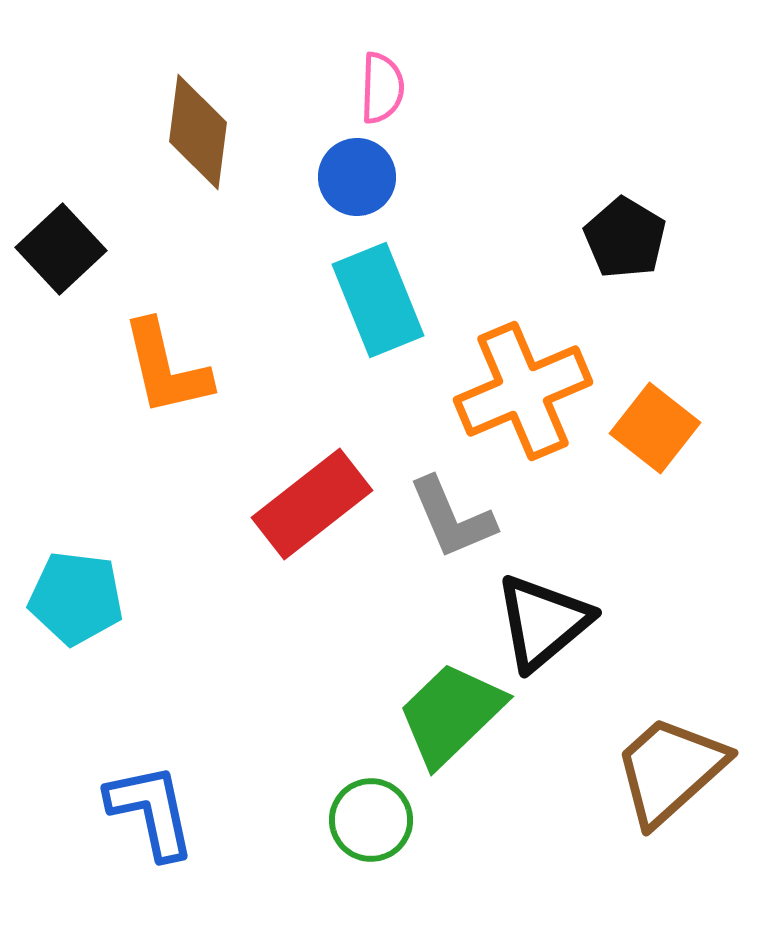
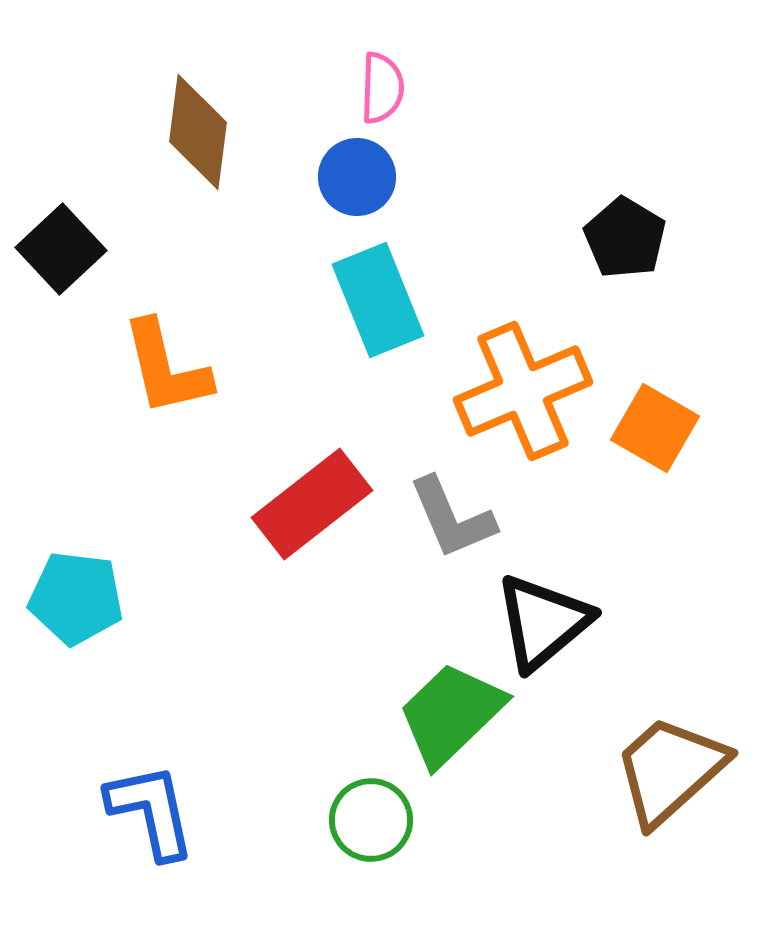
orange square: rotated 8 degrees counterclockwise
